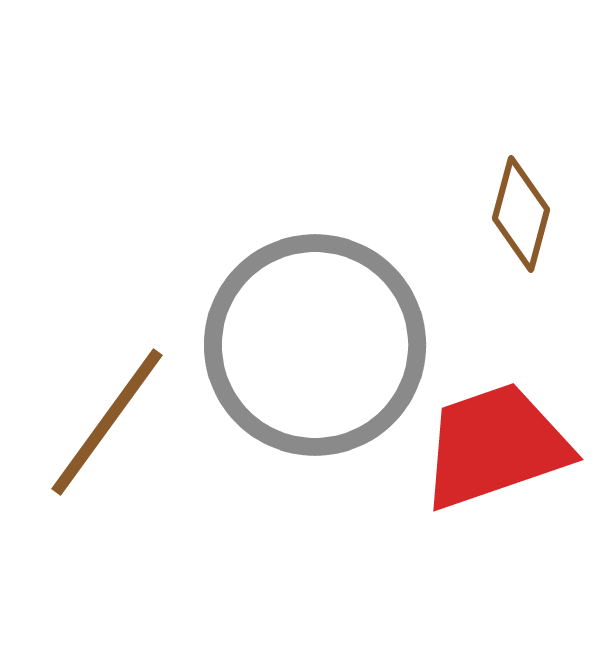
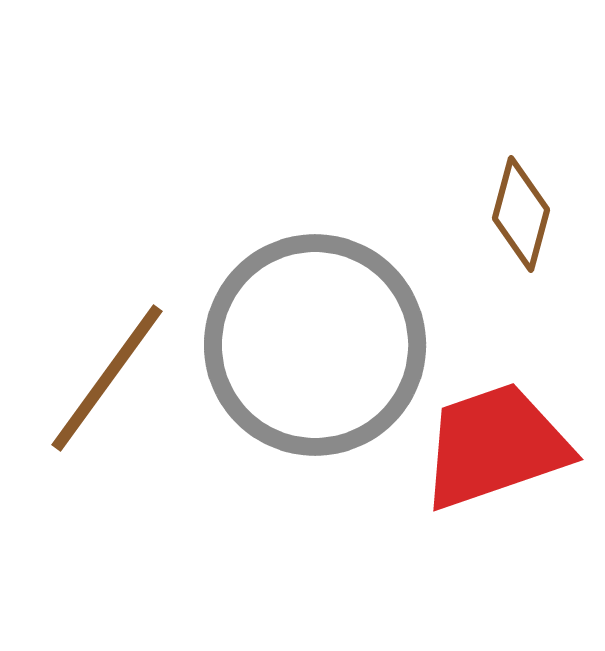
brown line: moved 44 px up
